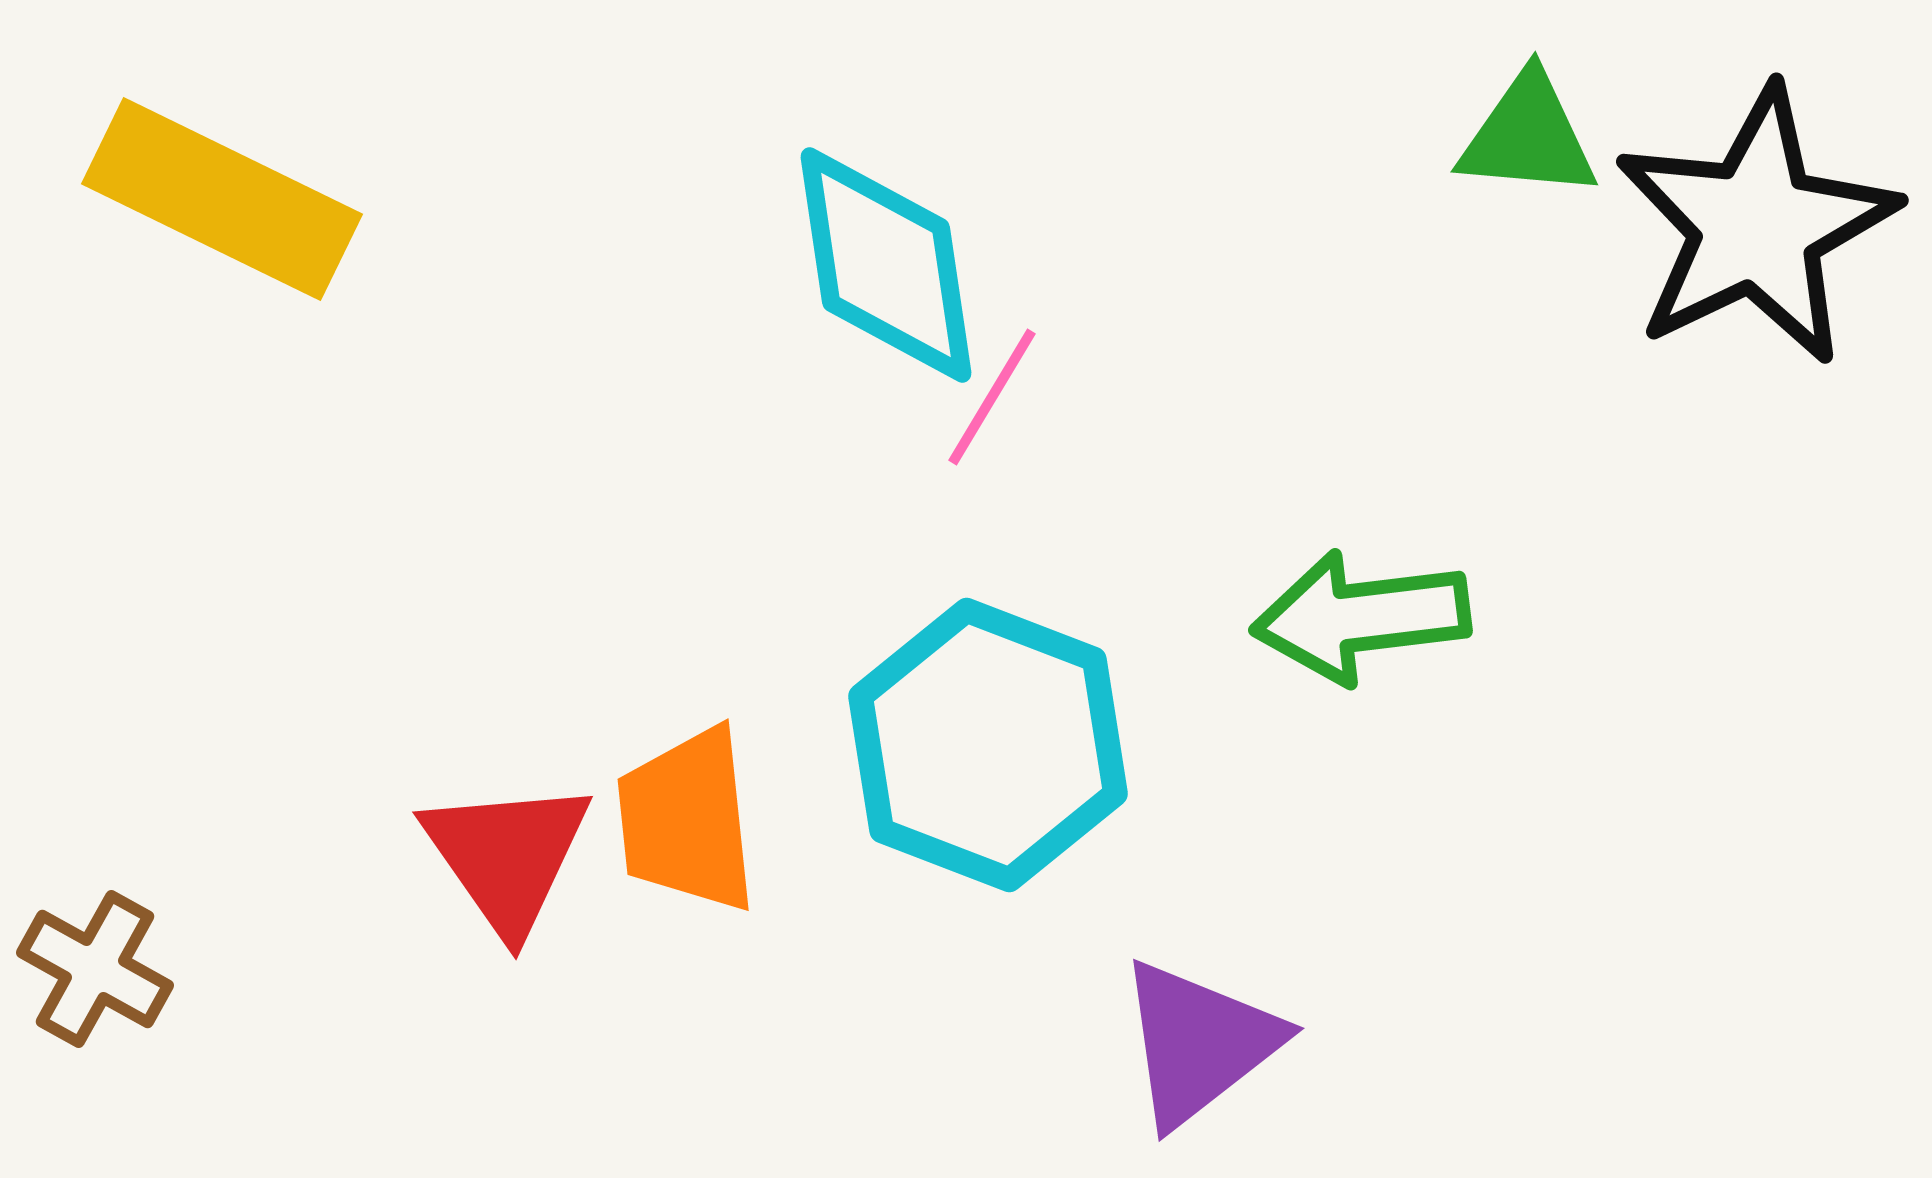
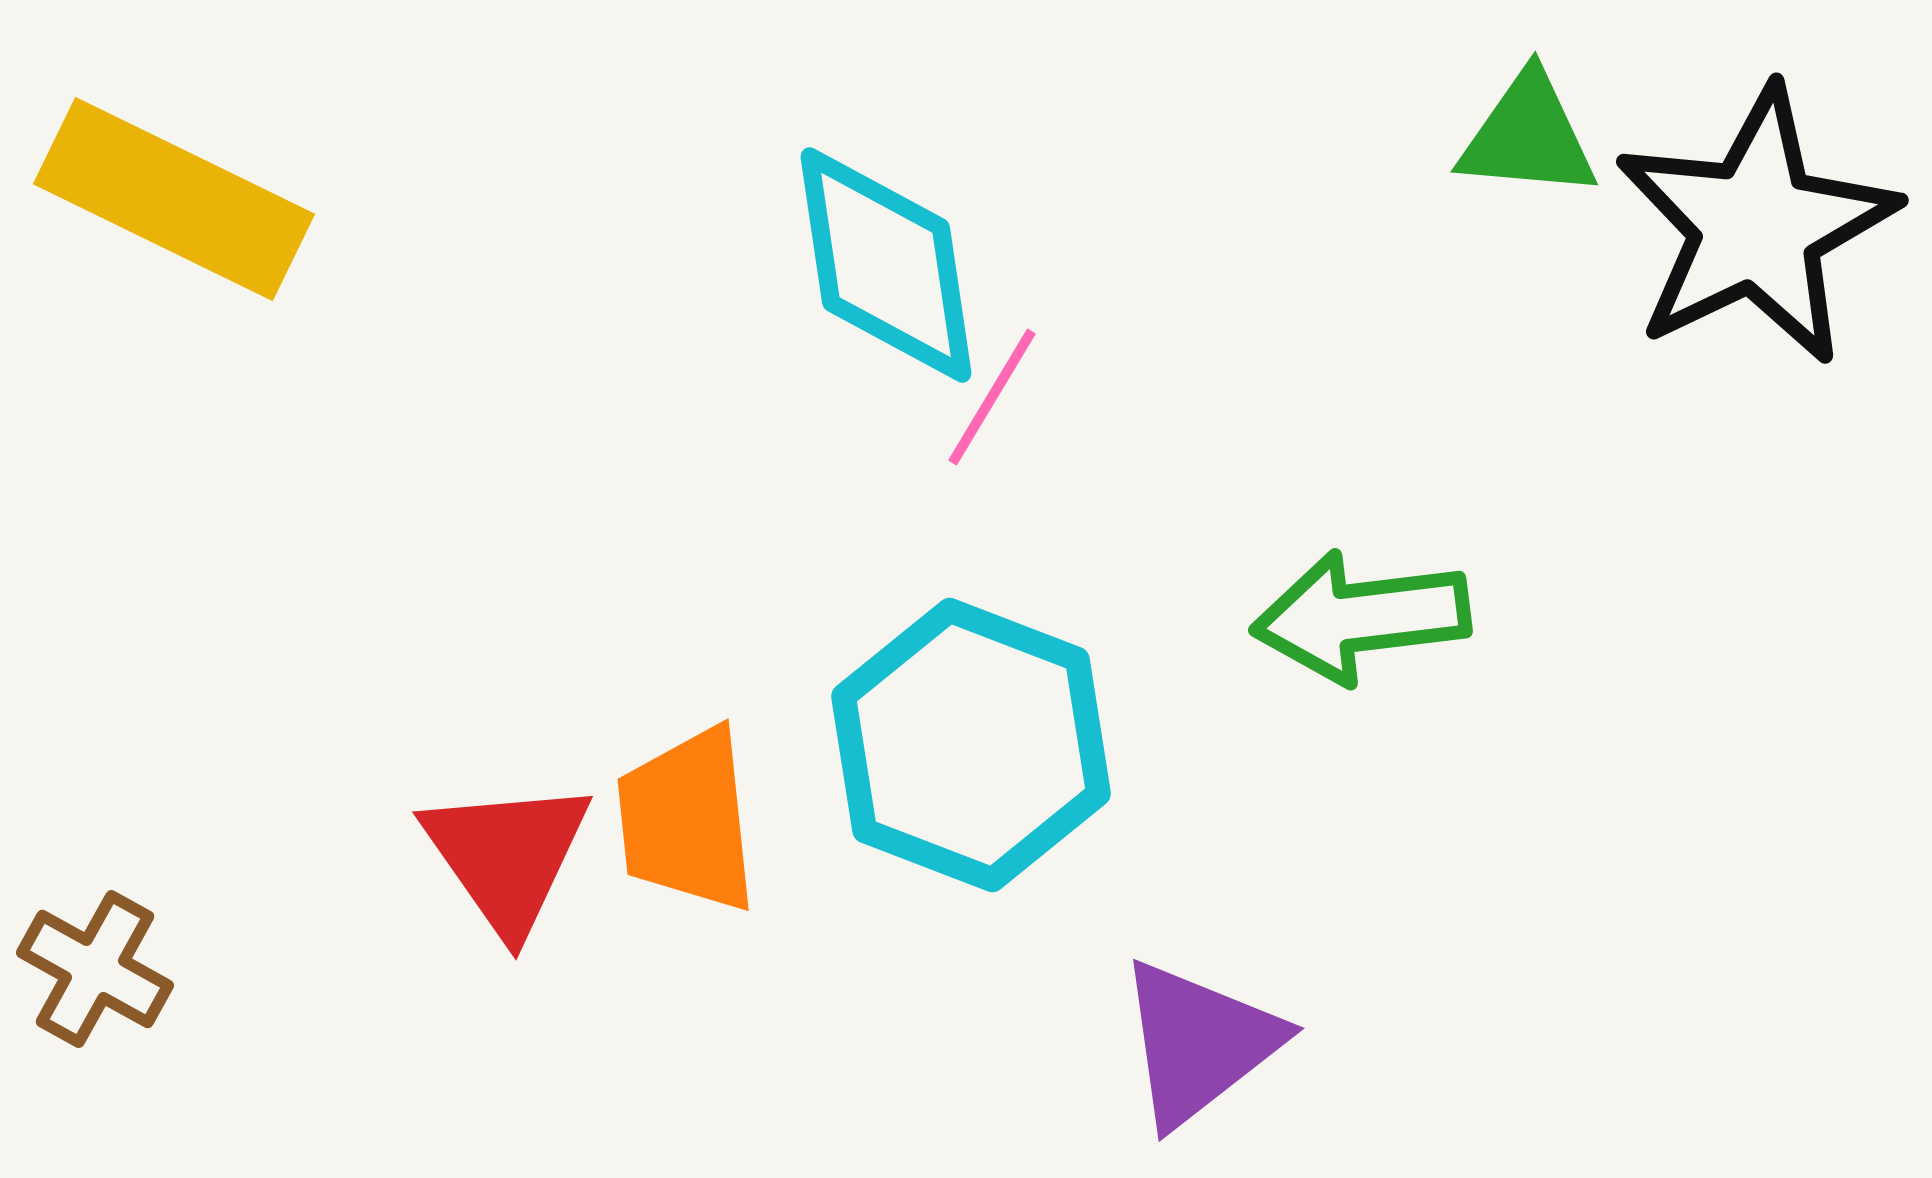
yellow rectangle: moved 48 px left
cyan hexagon: moved 17 px left
